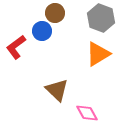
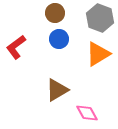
gray hexagon: moved 1 px left
blue circle: moved 17 px right, 8 px down
brown triangle: rotated 45 degrees clockwise
